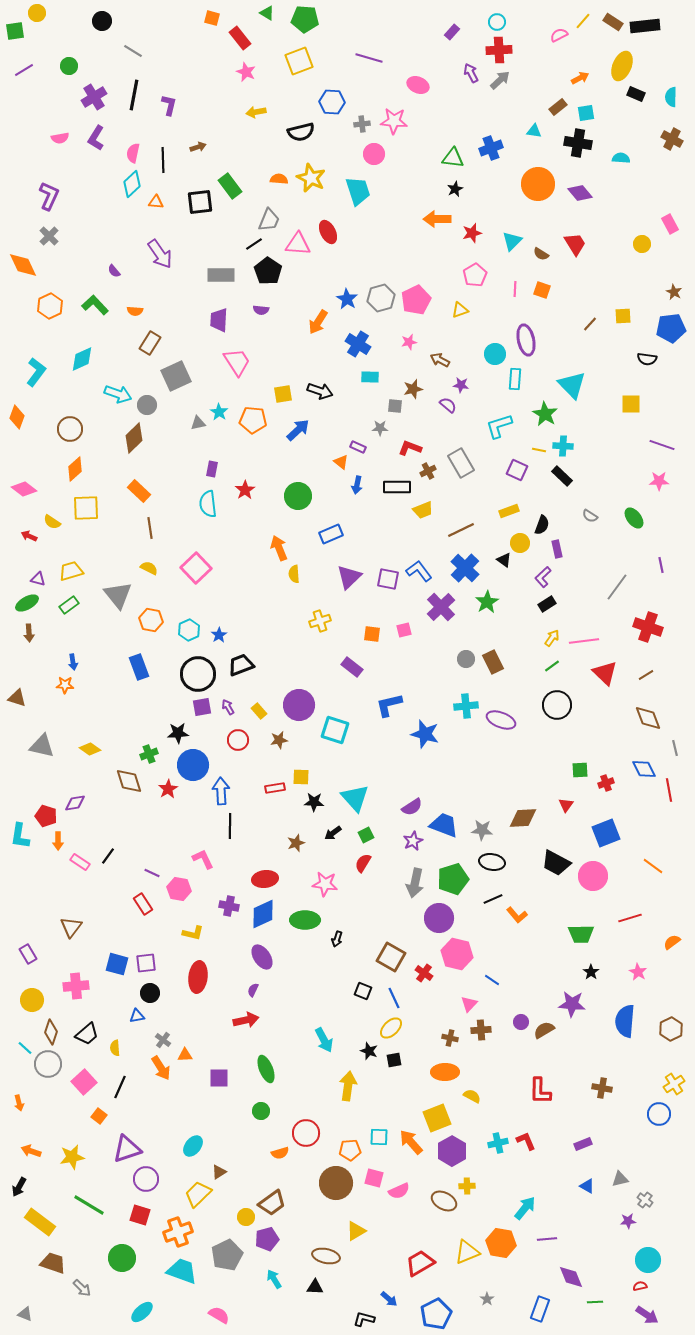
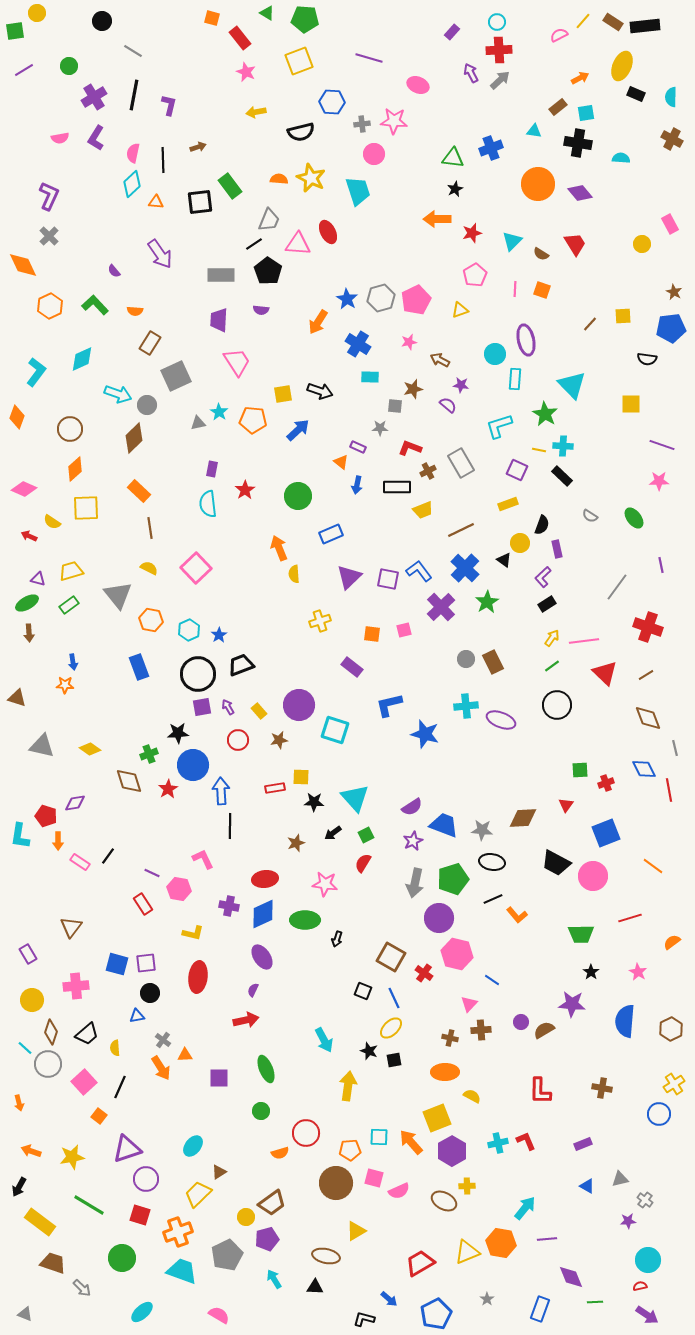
pink diamond at (24, 489): rotated 15 degrees counterclockwise
yellow rectangle at (509, 511): moved 1 px left, 7 px up
